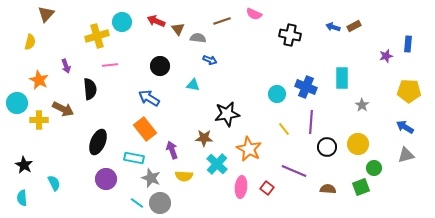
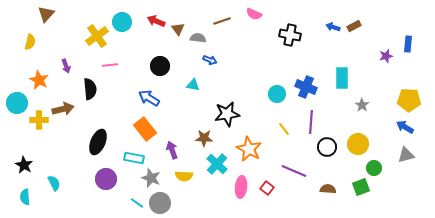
yellow cross at (97, 36): rotated 20 degrees counterclockwise
yellow pentagon at (409, 91): moved 9 px down
brown arrow at (63, 109): rotated 40 degrees counterclockwise
cyan semicircle at (22, 198): moved 3 px right, 1 px up
